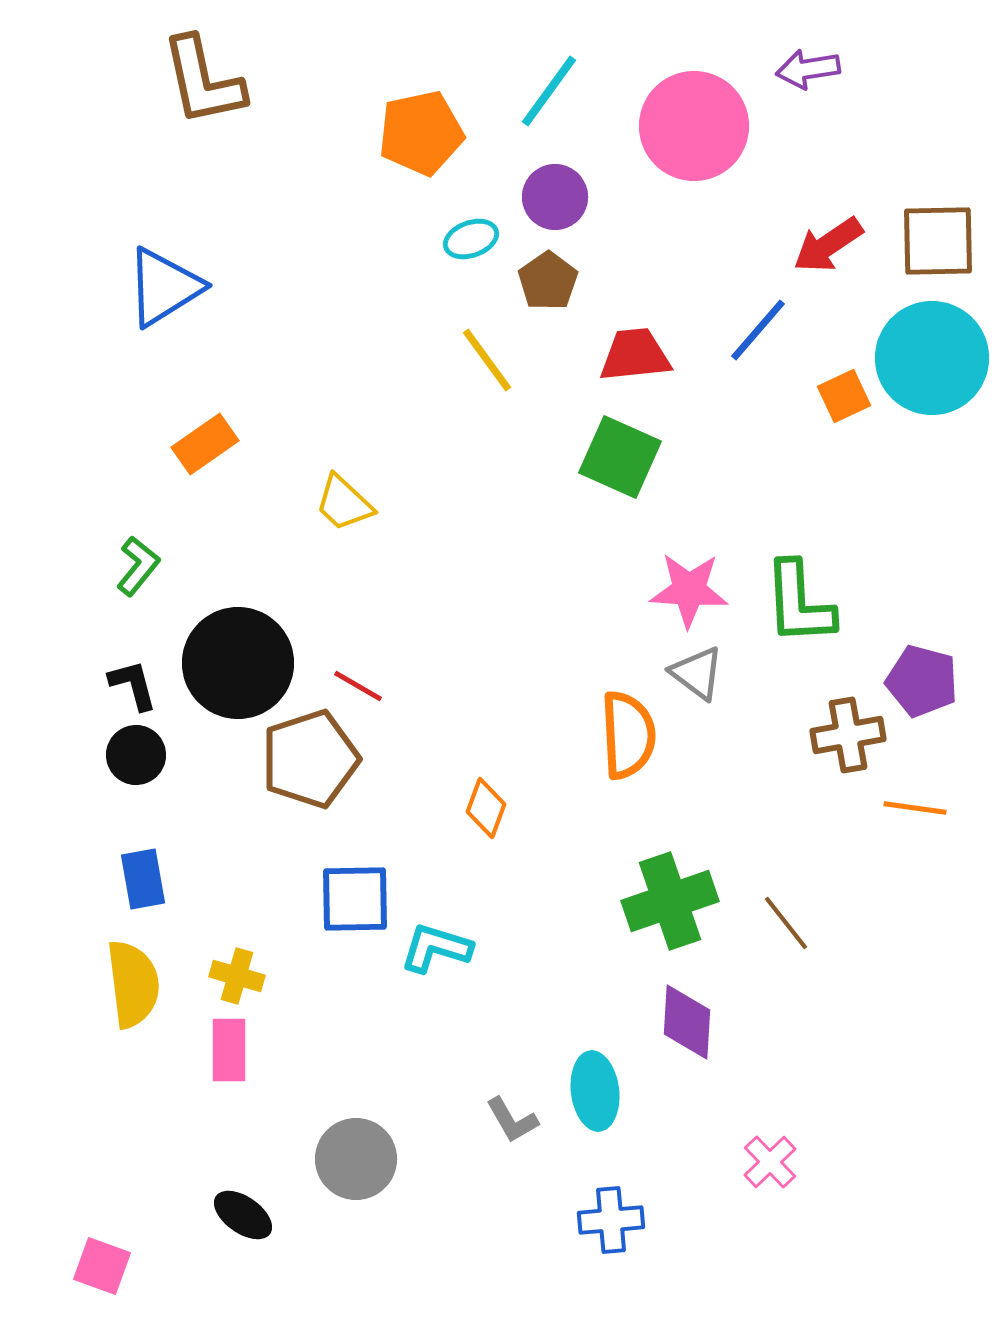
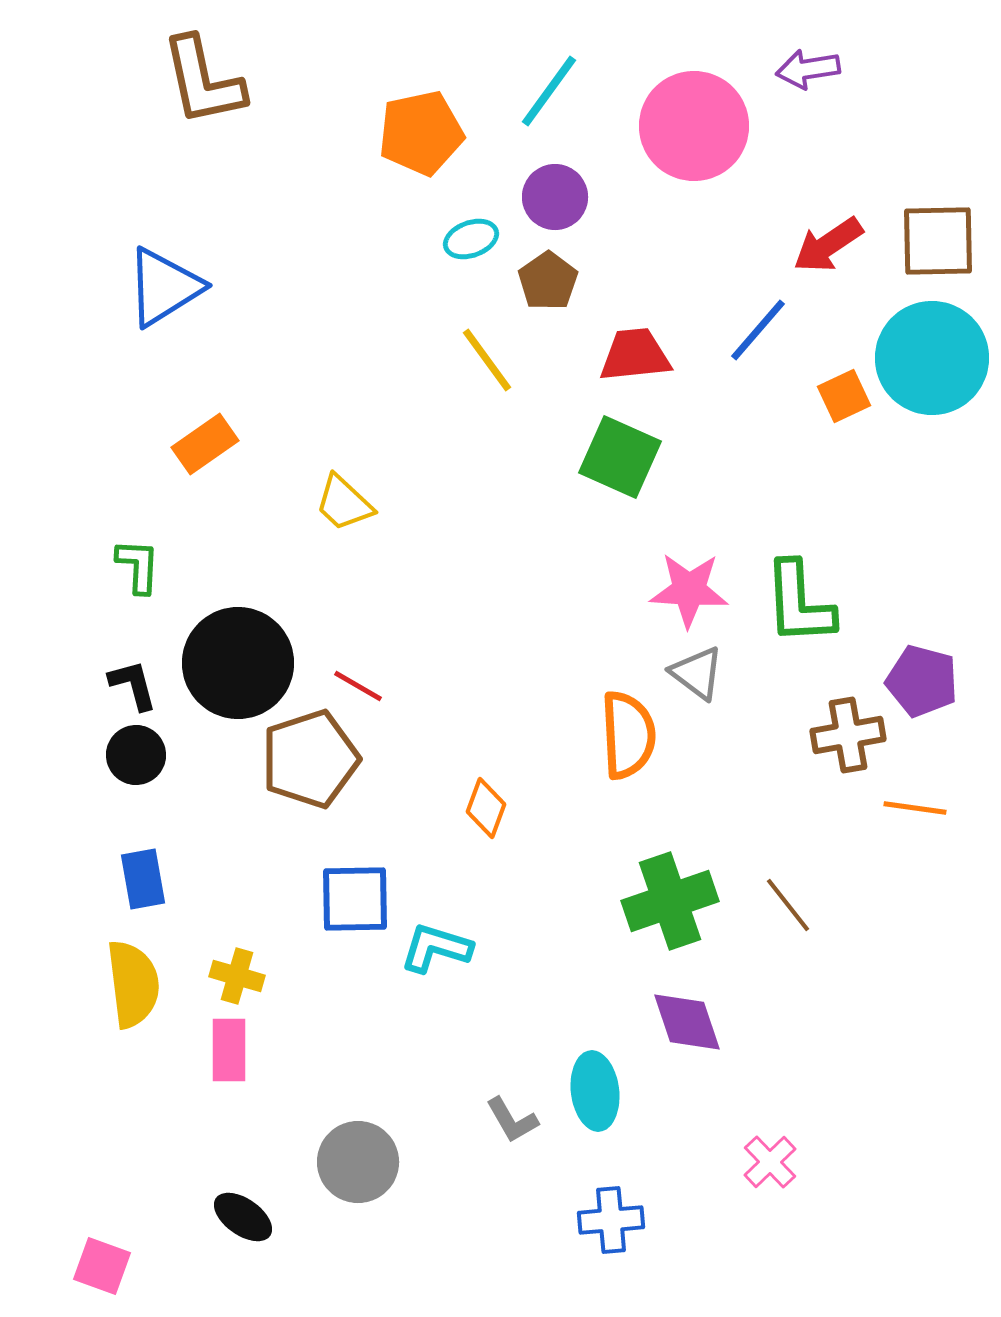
green L-shape at (138, 566): rotated 36 degrees counterclockwise
brown line at (786, 923): moved 2 px right, 18 px up
purple diamond at (687, 1022): rotated 22 degrees counterclockwise
gray circle at (356, 1159): moved 2 px right, 3 px down
black ellipse at (243, 1215): moved 2 px down
